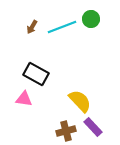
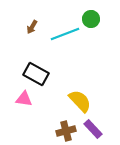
cyan line: moved 3 px right, 7 px down
purple rectangle: moved 2 px down
